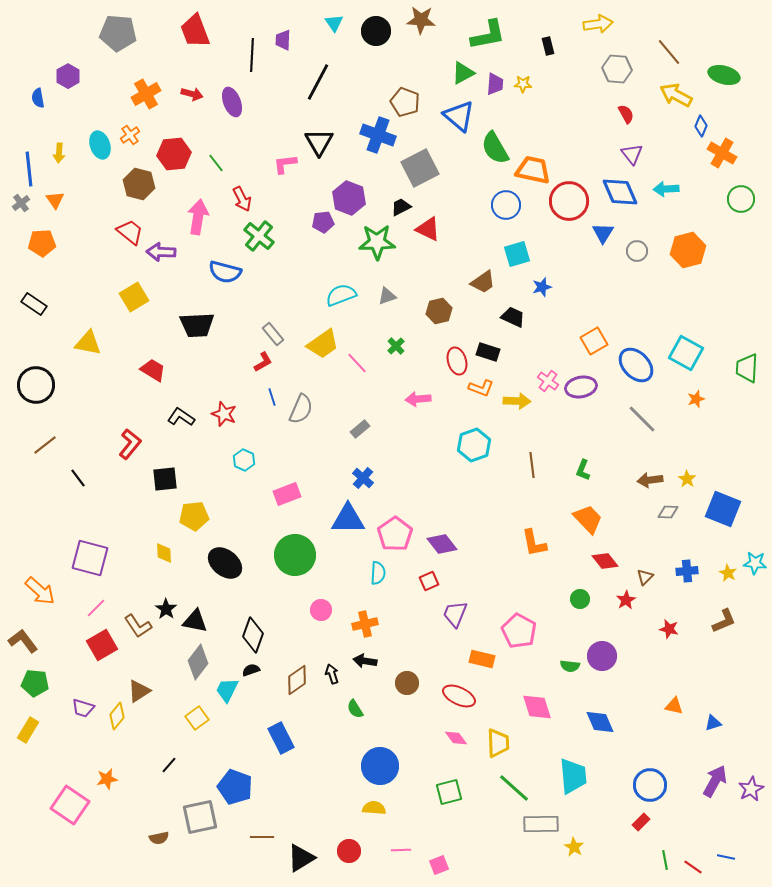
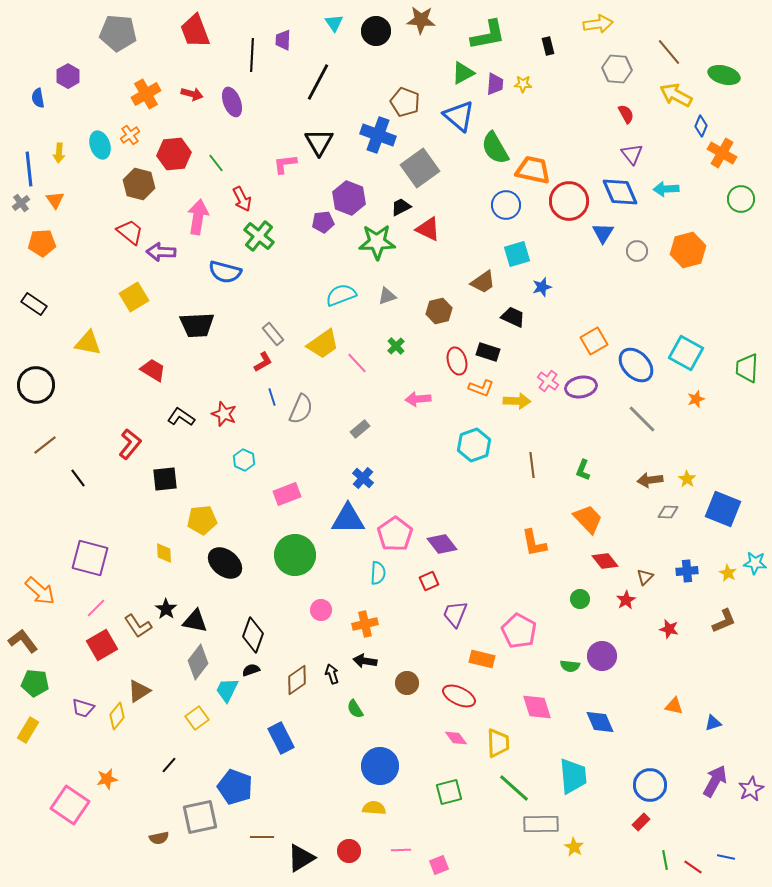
gray square at (420, 168): rotated 9 degrees counterclockwise
yellow pentagon at (194, 516): moved 8 px right, 4 px down
